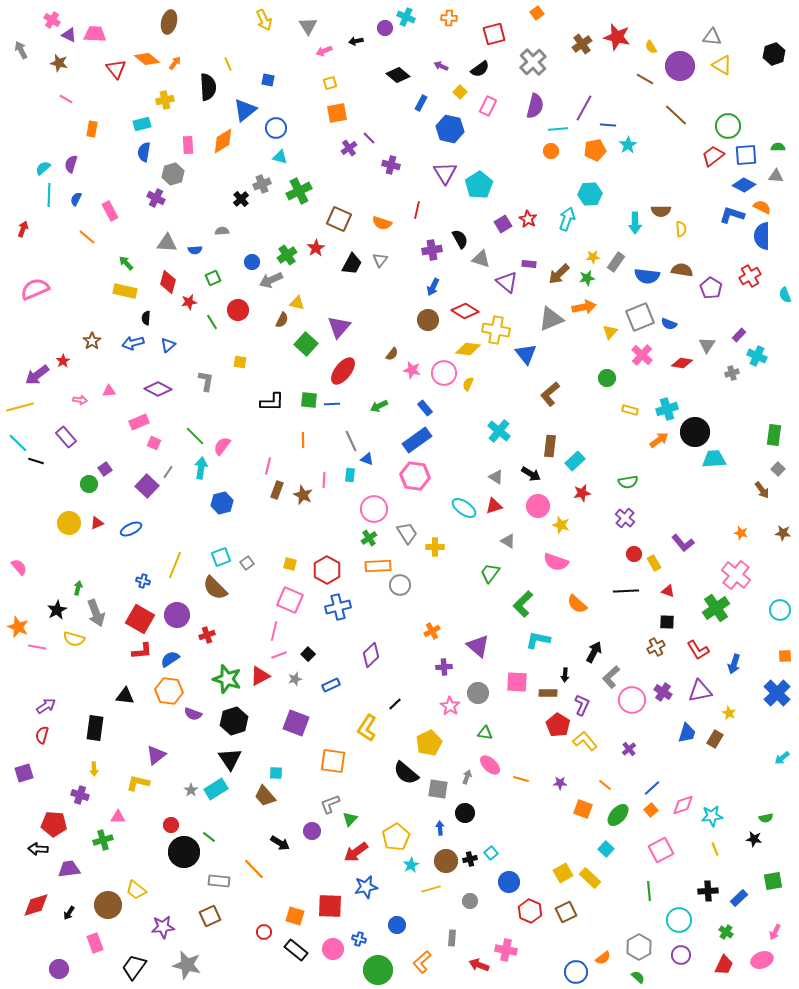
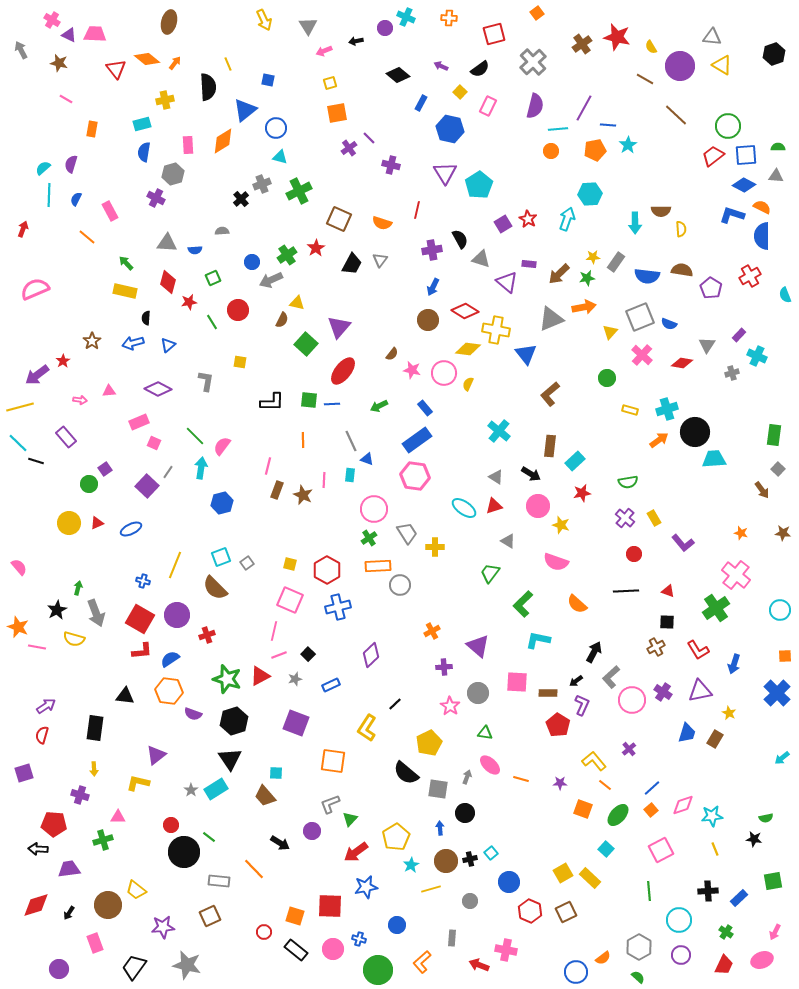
yellow rectangle at (654, 563): moved 45 px up
black arrow at (565, 675): moved 11 px right, 6 px down; rotated 48 degrees clockwise
yellow L-shape at (585, 741): moved 9 px right, 20 px down
